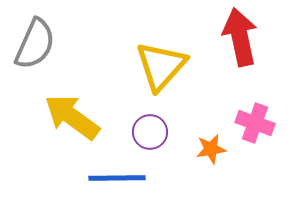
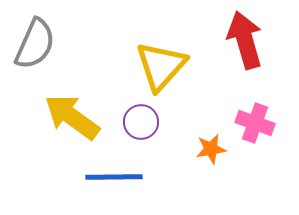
red arrow: moved 5 px right, 3 px down; rotated 4 degrees counterclockwise
purple circle: moved 9 px left, 10 px up
blue line: moved 3 px left, 1 px up
